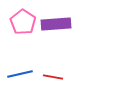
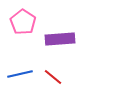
purple rectangle: moved 4 px right, 15 px down
red line: rotated 30 degrees clockwise
